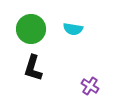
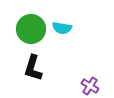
cyan semicircle: moved 11 px left, 1 px up
